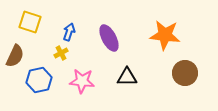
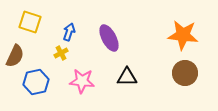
orange star: moved 18 px right
blue hexagon: moved 3 px left, 2 px down
